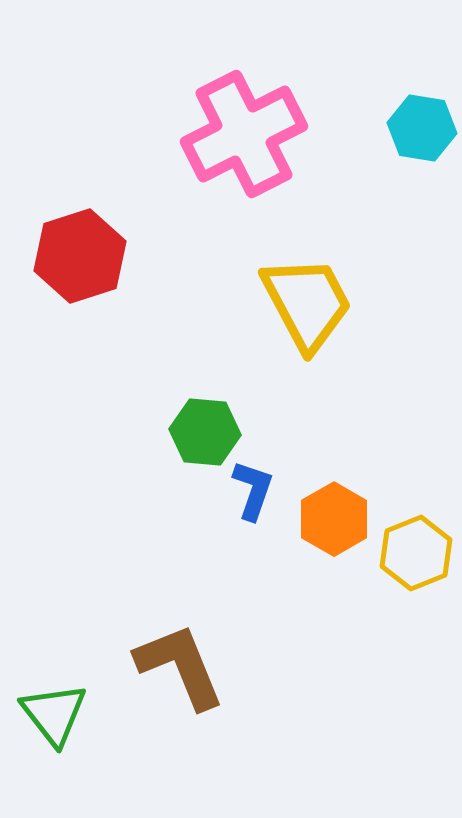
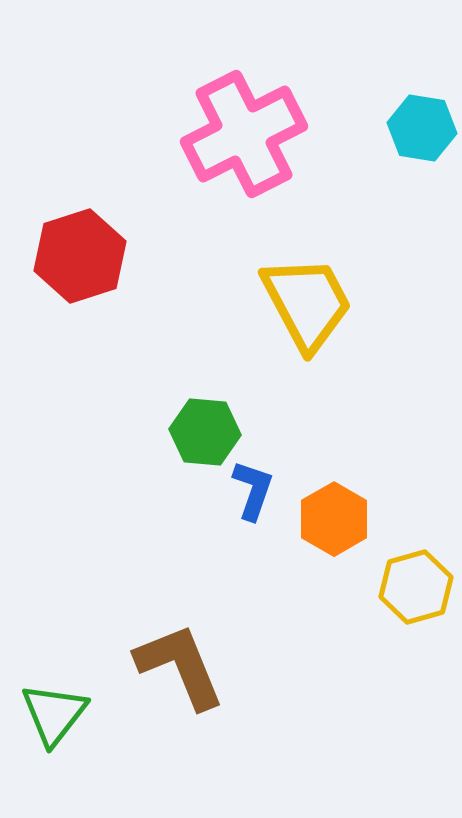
yellow hexagon: moved 34 px down; rotated 6 degrees clockwise
green triangle: rotated 16 degrees clockwise
